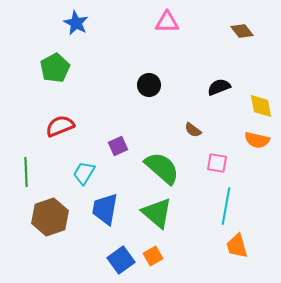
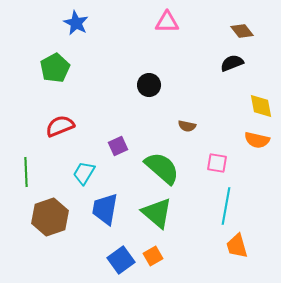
black semicircle: moved 13 px right, 24 px up
brown semicircle: moved 6 px left, 4 px up; rotated 24 degrees counterclockwise
